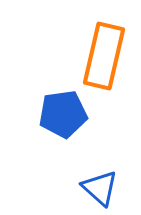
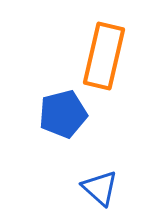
blue pentagon: rotated 6 degrees counterclockwise
